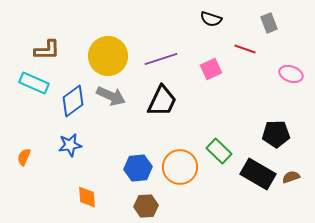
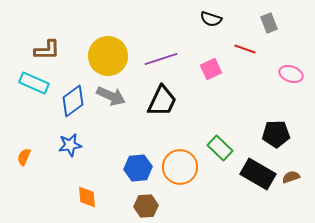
green rectangle: moved 1 px right, 3 px up
